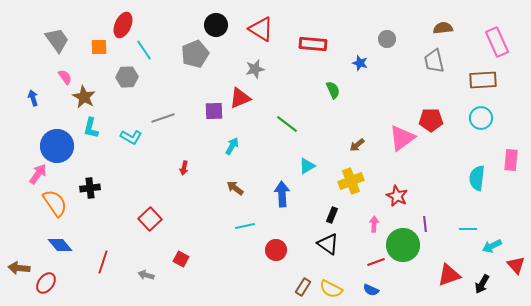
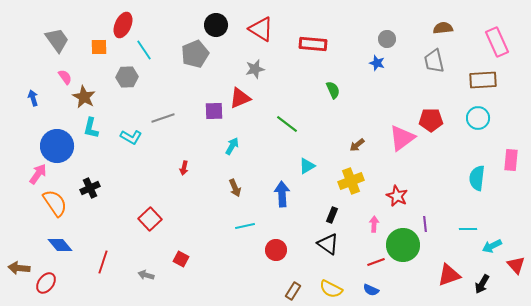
blue star at (360, 63): moved 17 px right
cyan circle at (481, 118): moved 3 px left
black cross at (90, 188): rotated 18 degrees counterclockwise
brown arrow at (235, 188): rotated 150 degrees counterclockwise
brown rectangle at (303, 287): moved 10 px left, 4 px down
